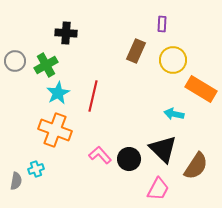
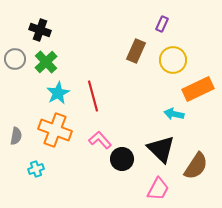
purple rectangle: rotated 21 degrees clockwise
black cross: moved 26 px left, 3 px up; rotated 15 degrees clockwise
gray circle: moved 2 px up
green cross: moved 3 px up; rotated 15 degrees counterclockwise
orange rectangle: moved 3 px left; rotated 56 degrees counterclockwise
red line: rotated 28 degrees counterclockwise
black triangle: moved 2 px left
pink L-shape: moved 15 px up
black circle: moved 7 px left
gray semicircle: moved 45 px up
